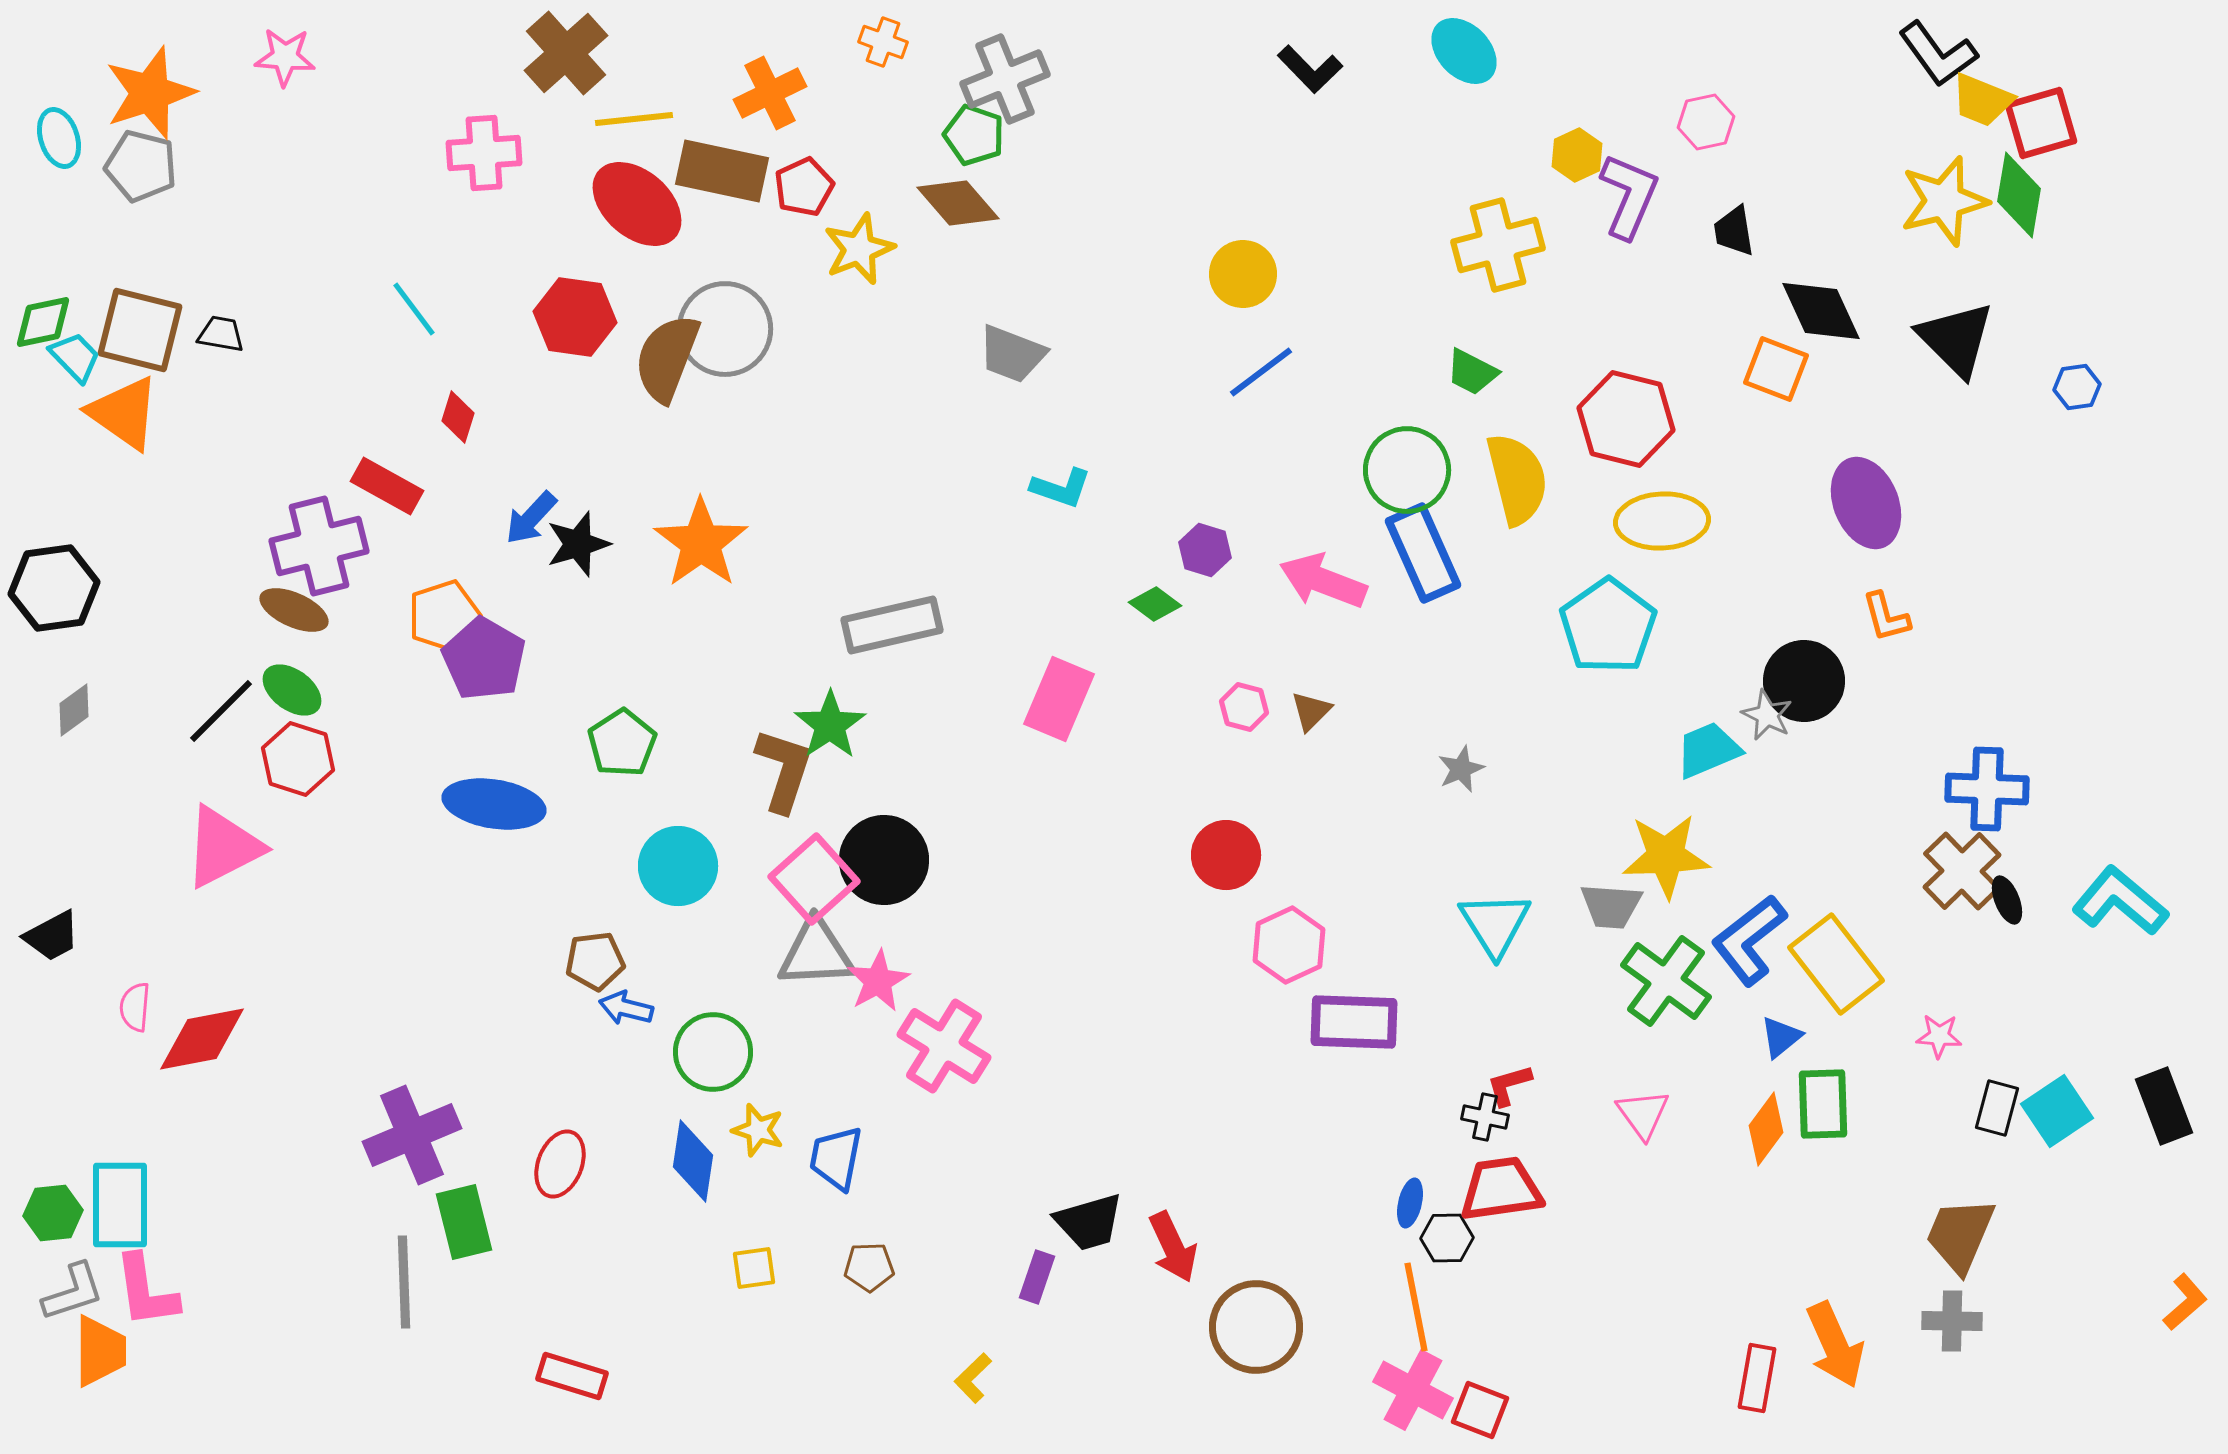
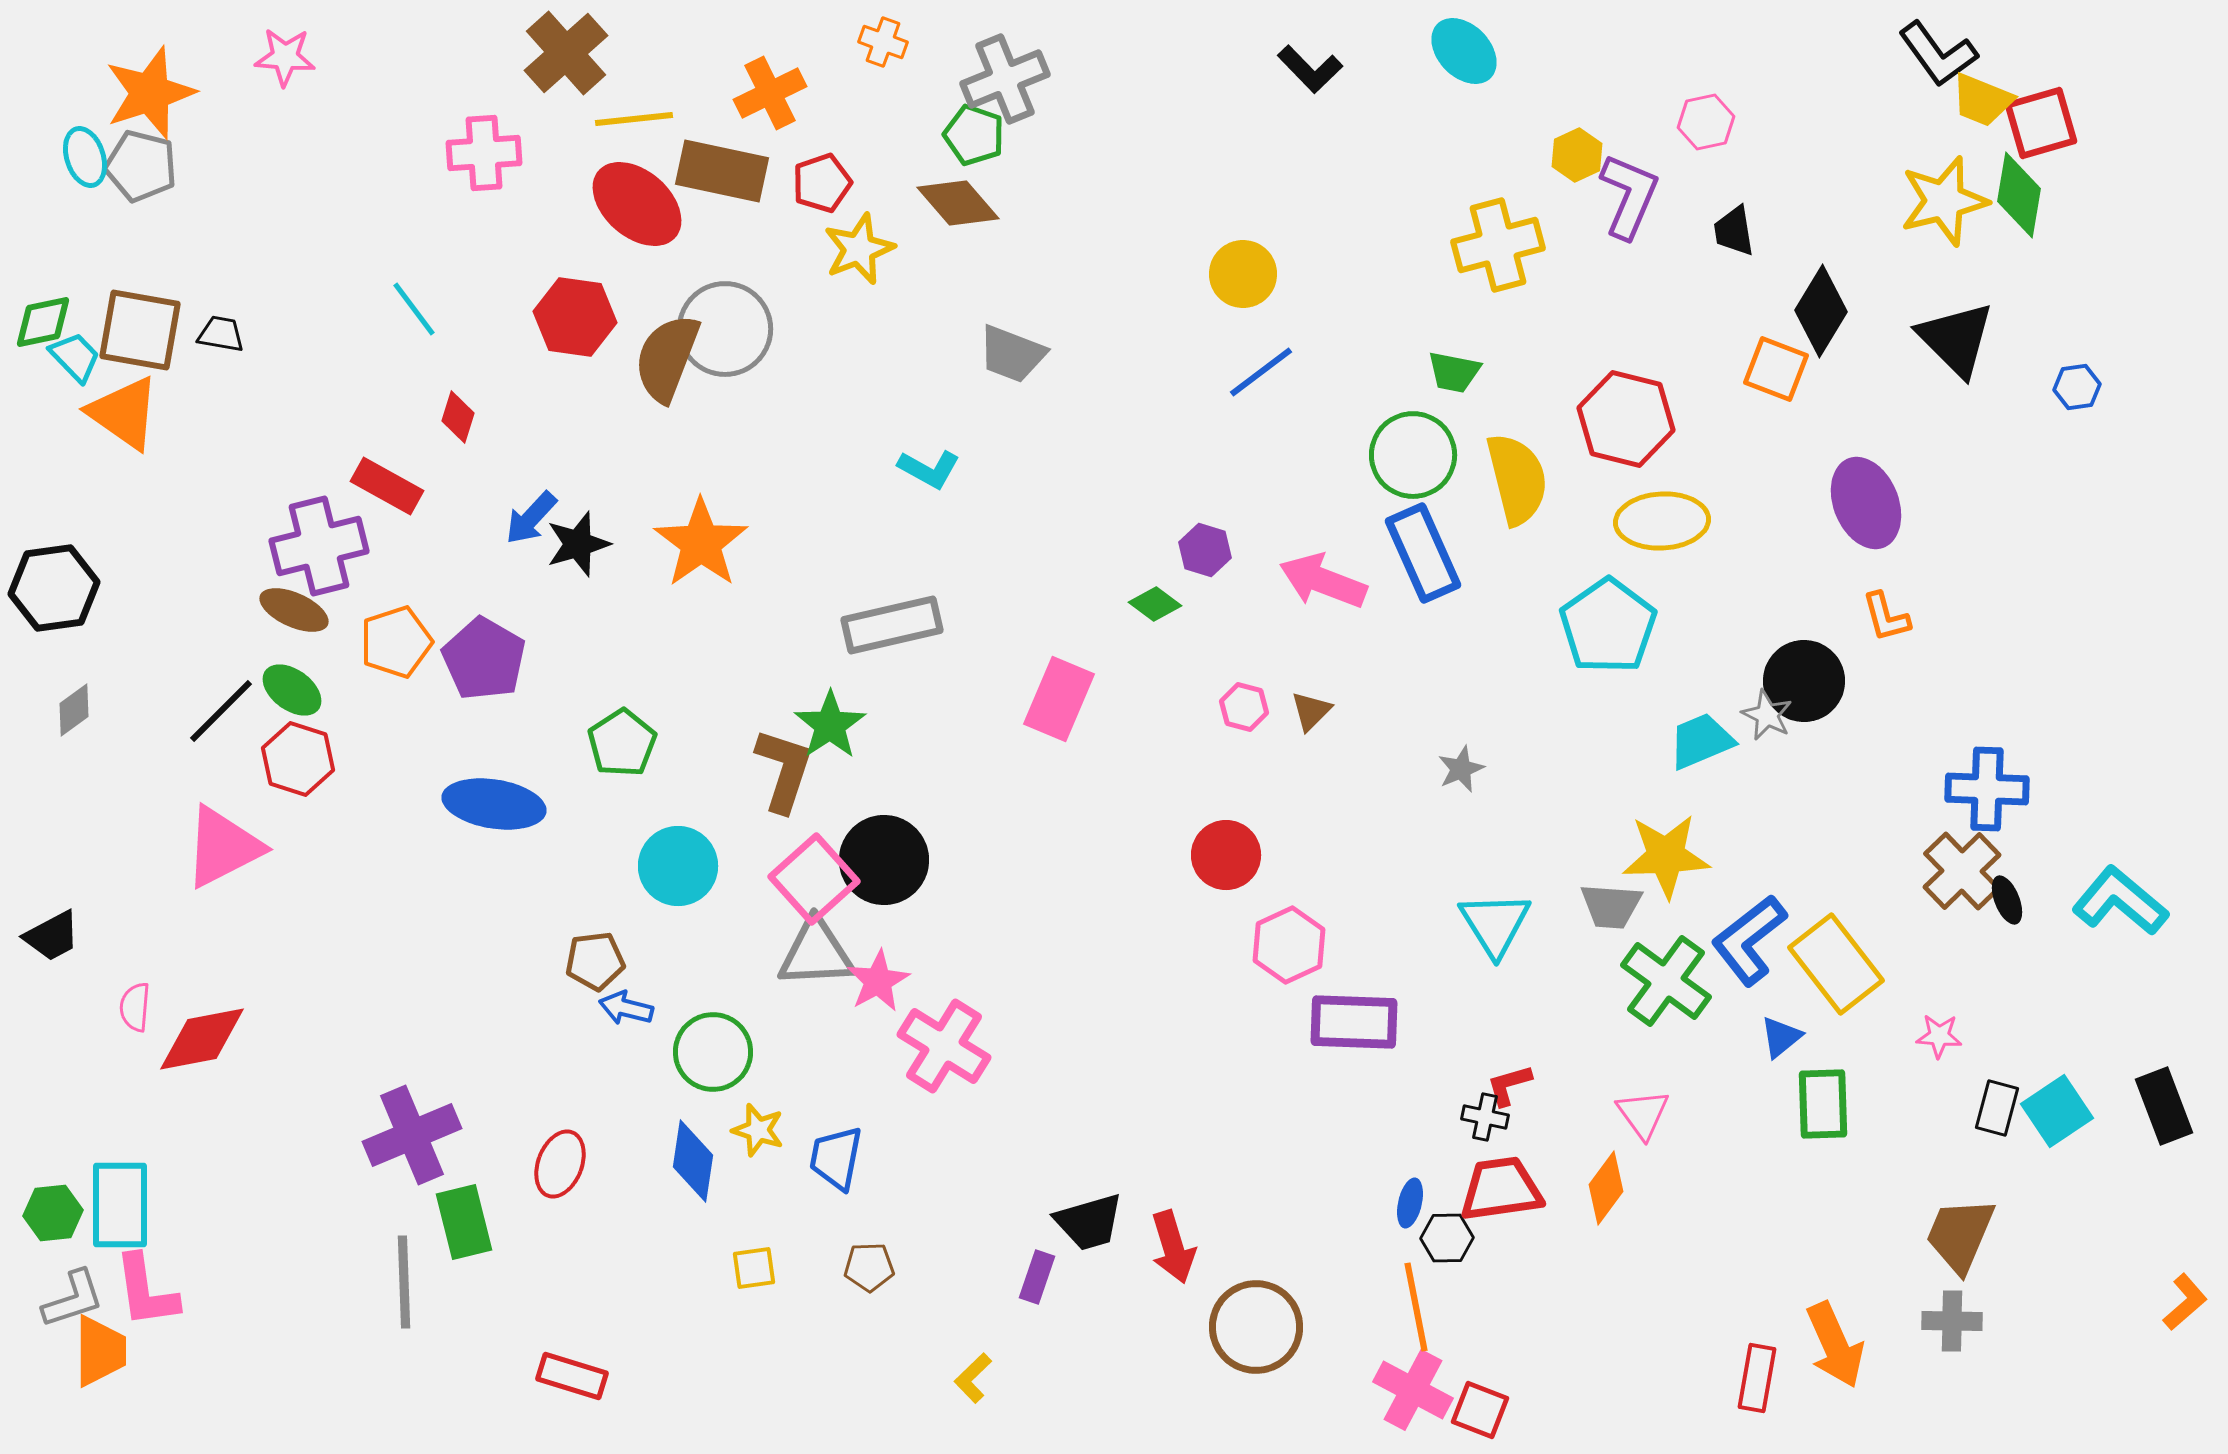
cyan ellipse at (59, 138): moved 26 px right, 19 px down
red pentagon at (804, 187): moved 18 px right, 4 px up; rotated 6 degrees clockwise
black diamond at (1821, 311): rotated 56 degrees clockwise
brown square at (140, 330): rotated 4 degrees counterclockwise
green trapezoid at (1472, 372): moved 18 px left; rotated 16 degrees counterclockwise
green circle at (1407, 470): moved 6 px right, 15 px up
cyan L-shape at (1061, 488): moved 132 px left, 19 px up; rotated 10 degrees clockwise
orange pentagon at (444, 616): moved 48 px left, 26 px down
cyan trapezoid at (1708, 750): moved 7 px left, 9 px up
orange diamond at (1766, 1129): moved 160 px left, 59 px down
red arrow at (1173, 1247): rotated 8 degrees clockwise
gray L-shape at (73, 1292): moved 7 px down
